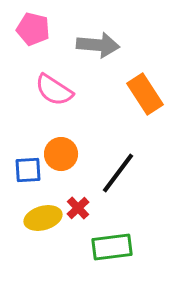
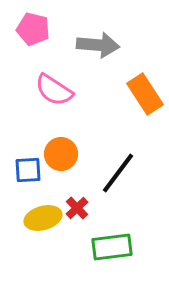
red cross: moved 1 px left
